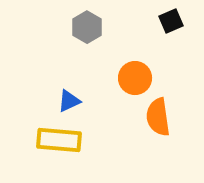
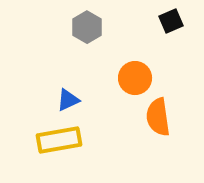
blue triangle: moved 1 px left, 1 px up
yellow rectangle: rotated 15 degrees counterclockwise
